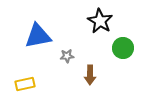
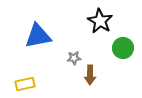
gray star: moved 7 px right, 2 px down
